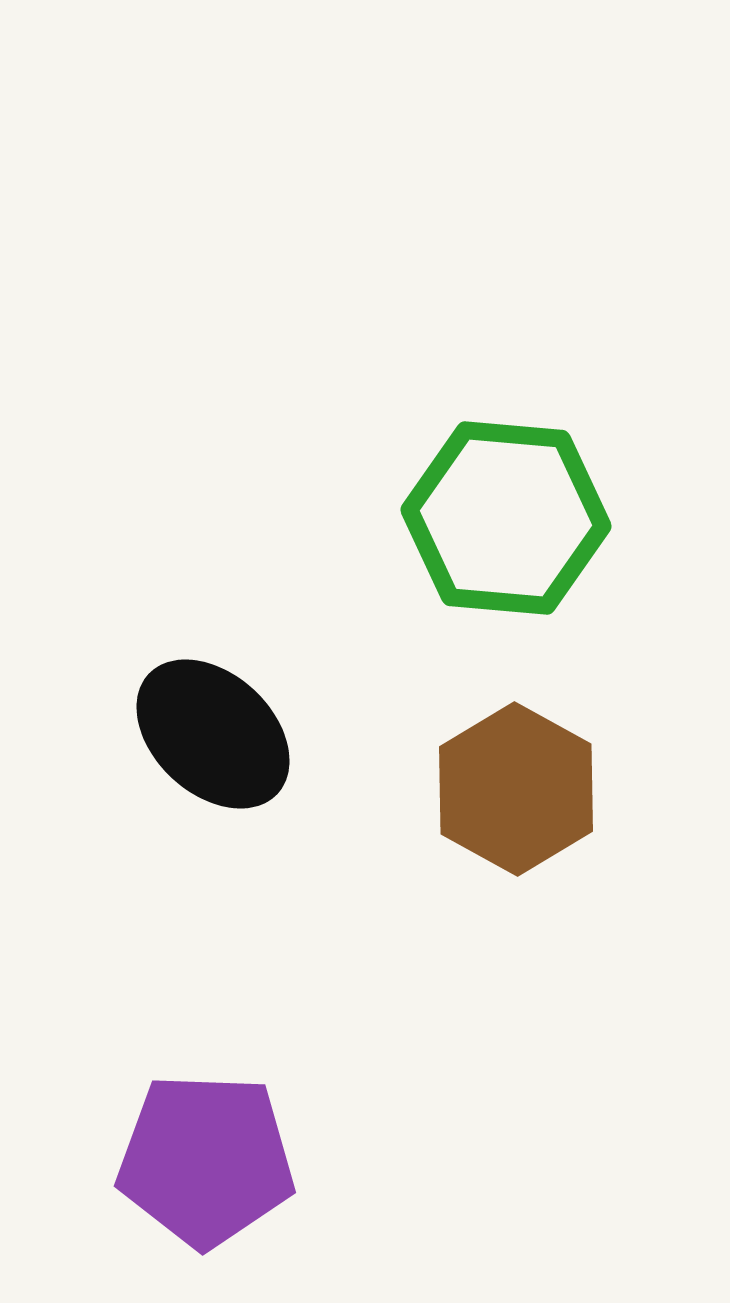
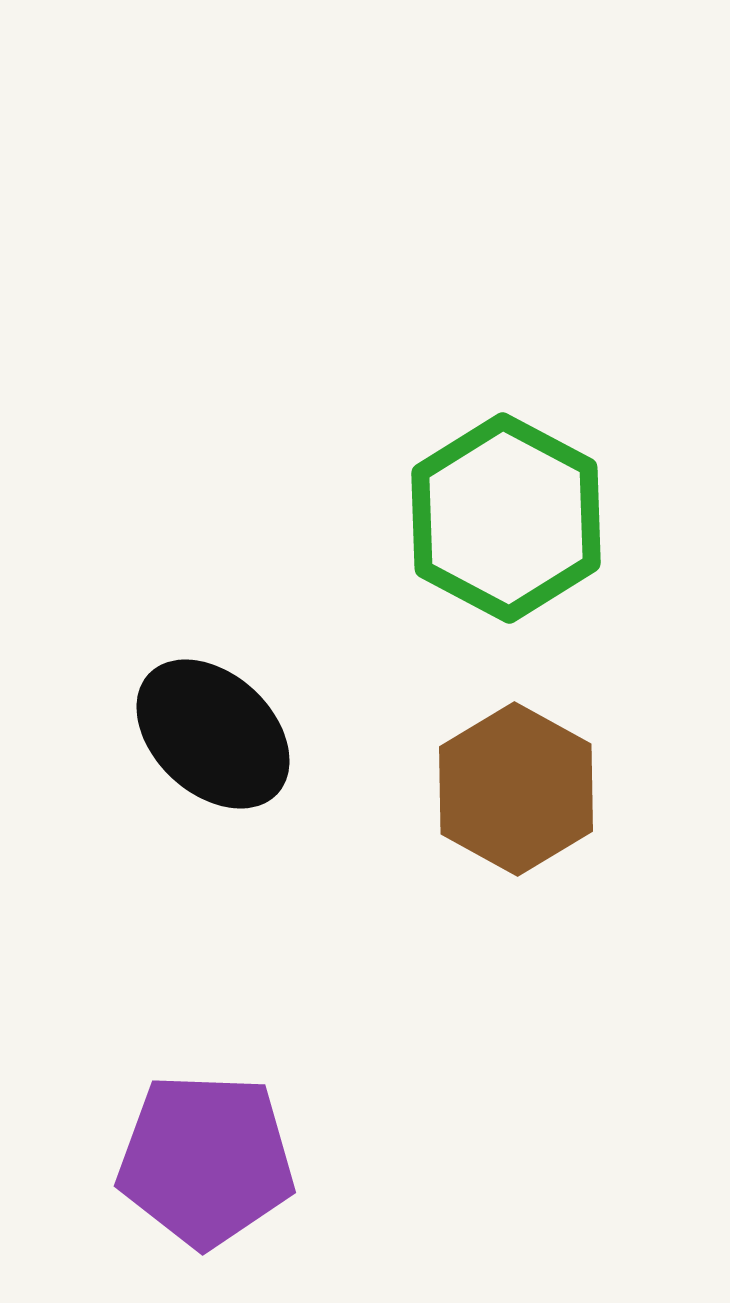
green hexagon: rotated 23 degrees clockwise
